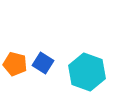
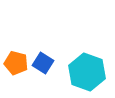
orange pentagon: moved 1 px right, 1 px up
